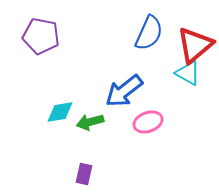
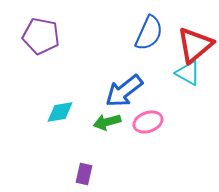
green arrow: moved 17 px right
